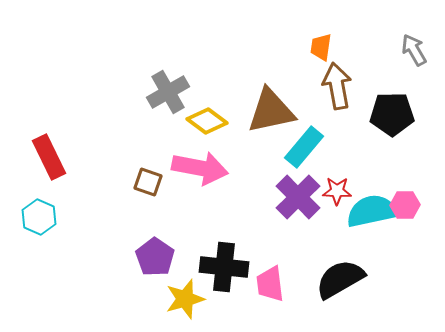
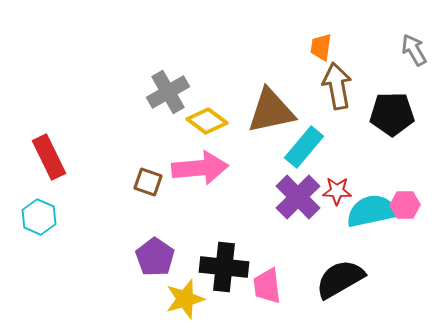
pink arrow: rotated 16 degrees counterclockwise
pink trapezoid: moved 3 px left, 2 px down
